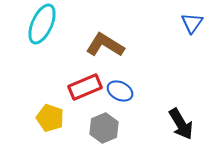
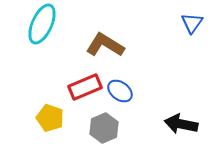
blue ellipse: rotated 10 degrees clockwise
black arrow: rotated 132 degrees clockwise
